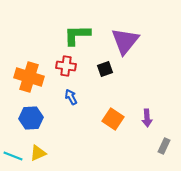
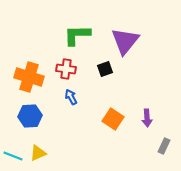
red cross: moved 3 px down
blue hexagon: moved 1 px left, 2 px up
